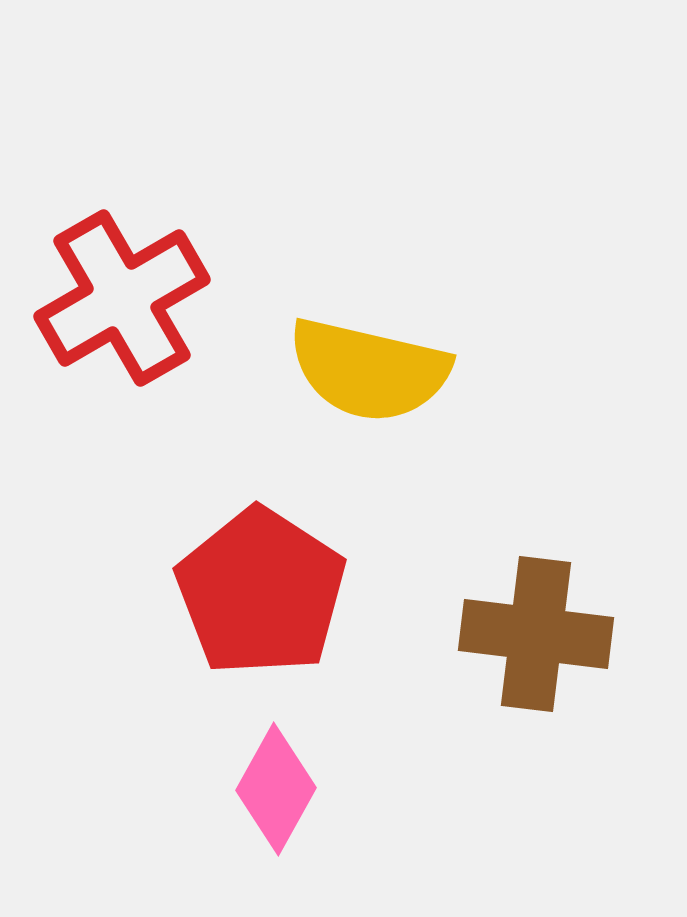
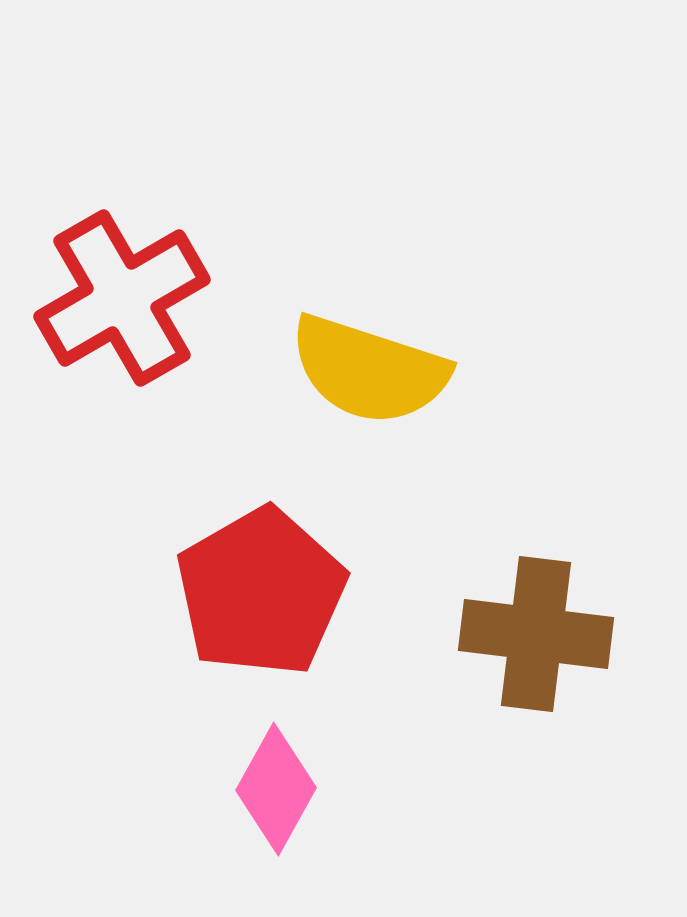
yellow semicircle: rotated 5 degrees clockwise
red pentagon: rotated 9 degrees clockwise
